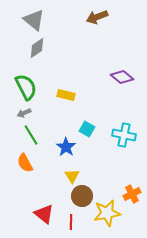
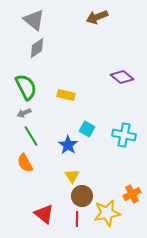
green line: moved 1 px down
blue star: moved 2 px right, 2 px up
red line: moved 6 px right, 3 px up
